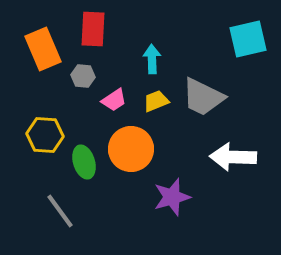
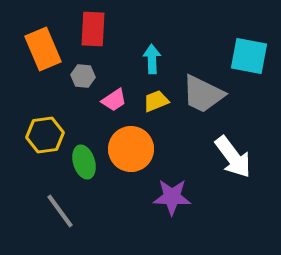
cyan square: moved 1 px right, 17 px down; rotated 24 degrees clockwise
gray trapezoid: moved 3 px up
yellow hexagon: rotated 12 degrees counterclockwise
white arrow: rotated 129 degrees counterclockwise
purple star: rotated 18 degrees clockwise
